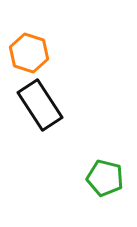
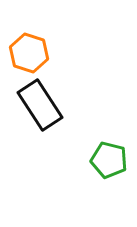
green pentagon: moved 4 px right, 18 px up
